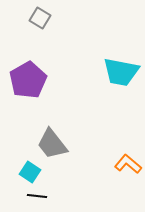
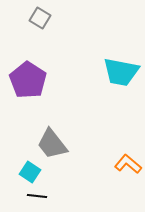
purple pentagon: rotated 9 degrees counterclockwise
